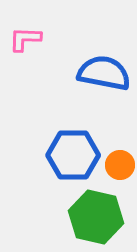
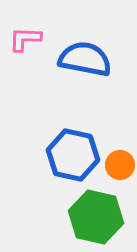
blue semicircle: moved 19 px left, 14 px up
blue hexagon: rotated 12 degrees clockwise
